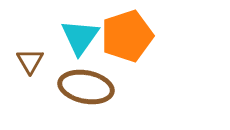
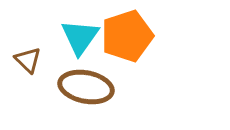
brown triangle: moved 2 px left, 1 px up; rotated 16 degrees counterclockwise
